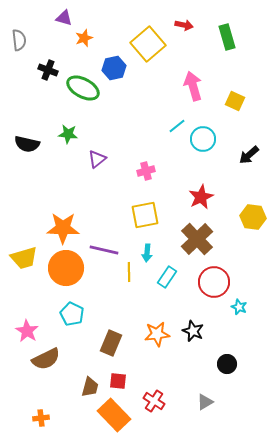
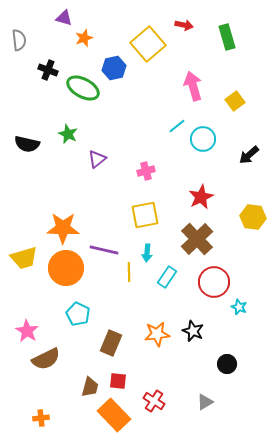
yellow square at (235, 101): rotated 30 degrees clockwise
green star at (68, 134): rotated 18 degrees clockwise
cyan pentagon at (72, 314): moved 6 px right
